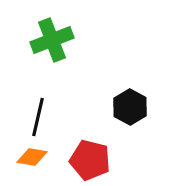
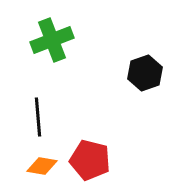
black hexagon: moved 15 px right, 34 px up; rotated 12 degrees clockwise
black line: rotated 18 degrees counterclockwise
orange diamond: moved 10 px right, 9 px down
